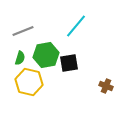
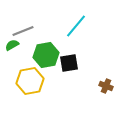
green semicircle: moved 8 px left, 13 px up; rotated 136 degrees counterclockwise
yellow hexagon: moved 1 px right, 1 px up; rotated 24 degrees counterclockwise
